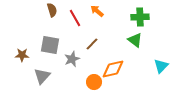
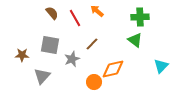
brown semicircle: moved 3 px down; rotated 24 degrees counterclockwise
